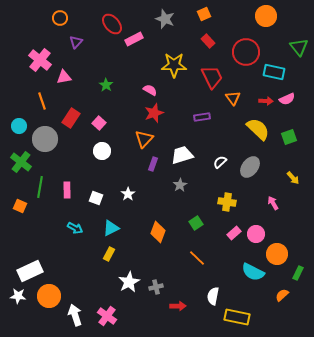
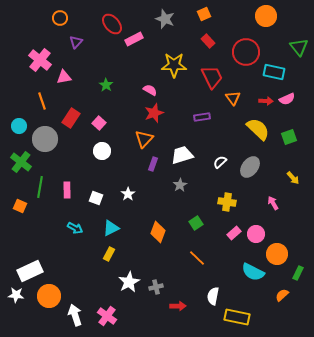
white star at (18, 296): moved 2 px left, 1 px up
